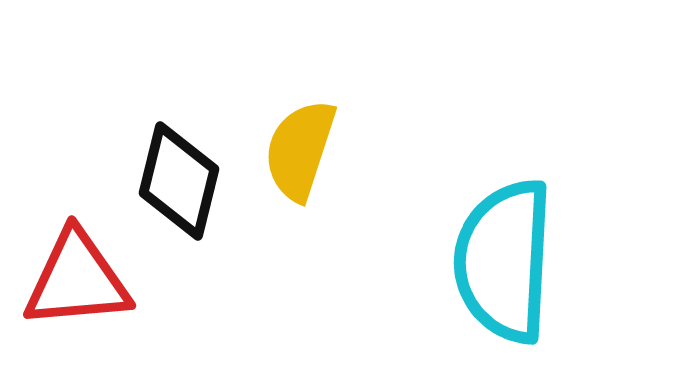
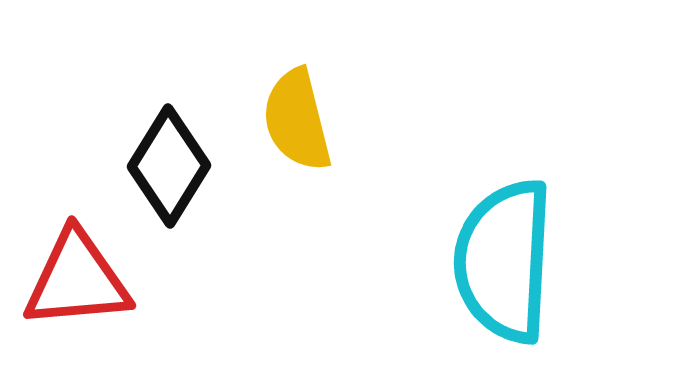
yellow semicircle: moved 3 px left, 30 px up; rotated 32 degrees counterclockwise
black diamond: moved 10 px left, 15 px up; rotated 18 degrees clockwise
